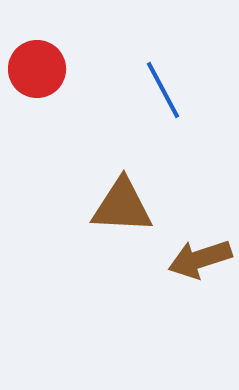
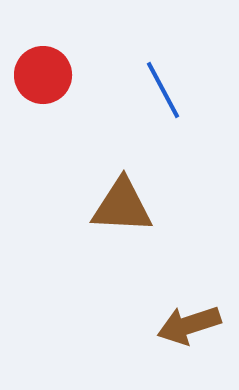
red circle: moved 6 px right, 6 px down
brown arrow: moved 11 px left, 66 px down
